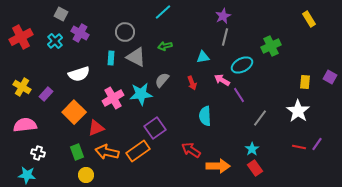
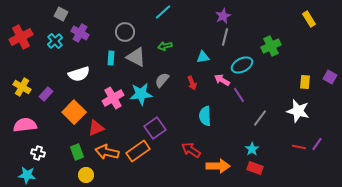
white star at (298, 111): rotated 20 degrees counterclockwise
red rectangle at (255, 168): rotated 35 degrees counterclockwise
